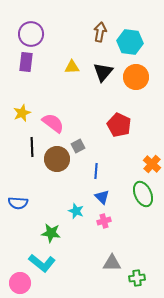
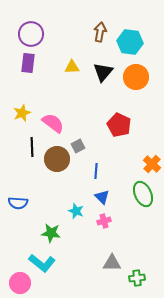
purple rectangle: moved 2 px right, 1 px down
